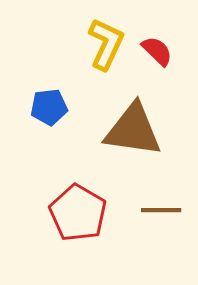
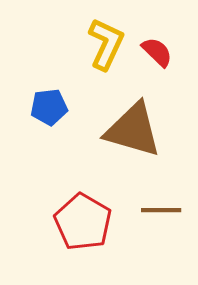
red semicircle: moved 1 px down
brown triangle: rotated 8 degrees clockwise
red pentagon: moved 5 px right, 9 px down
